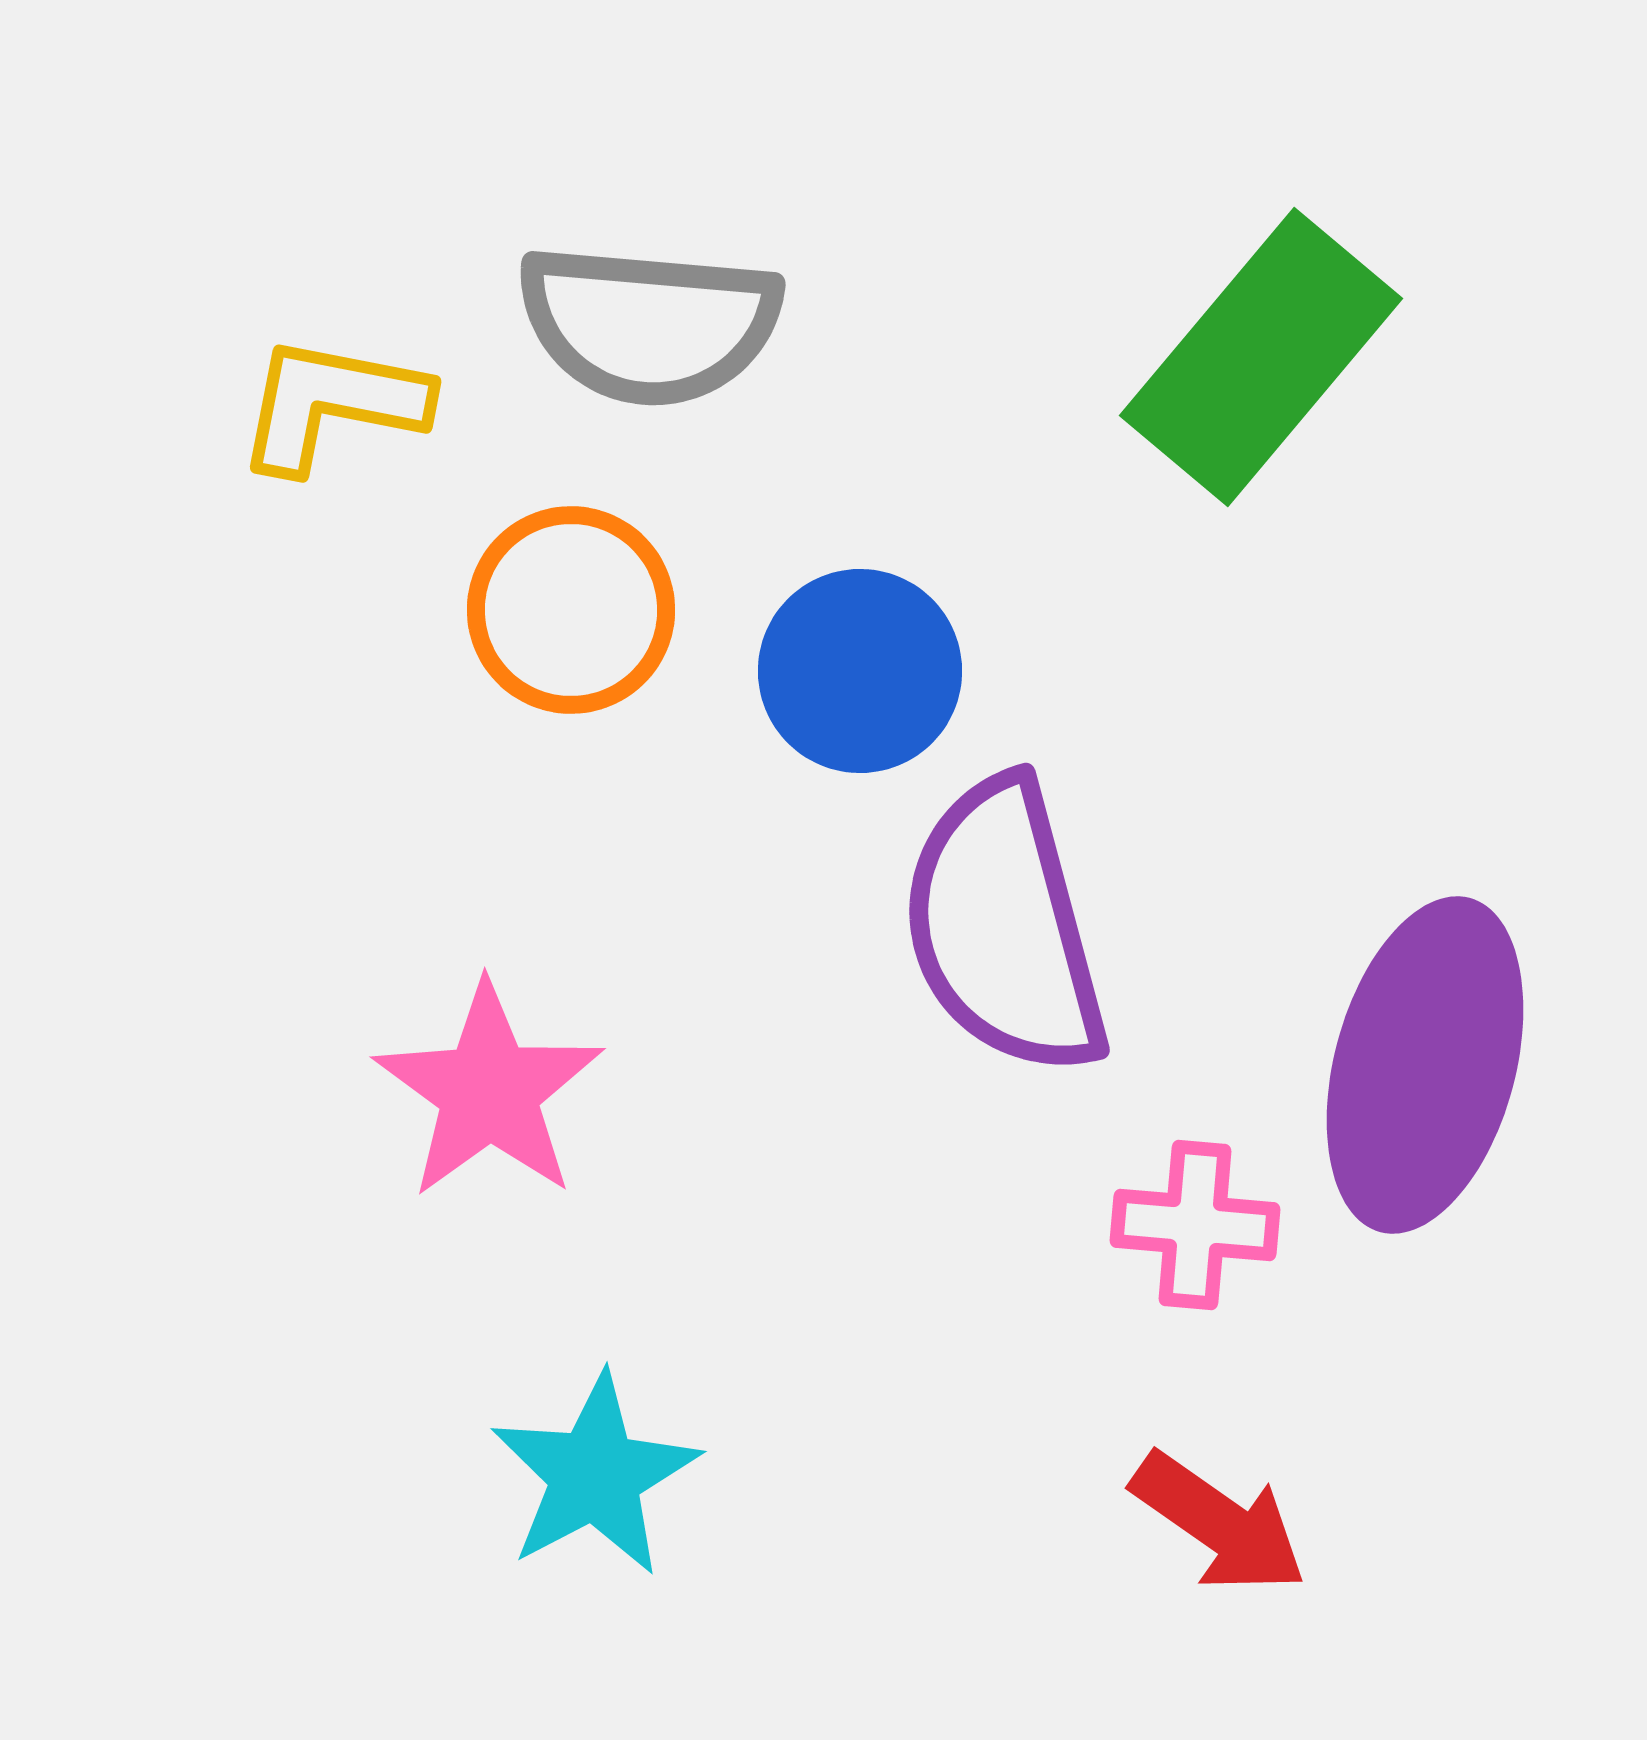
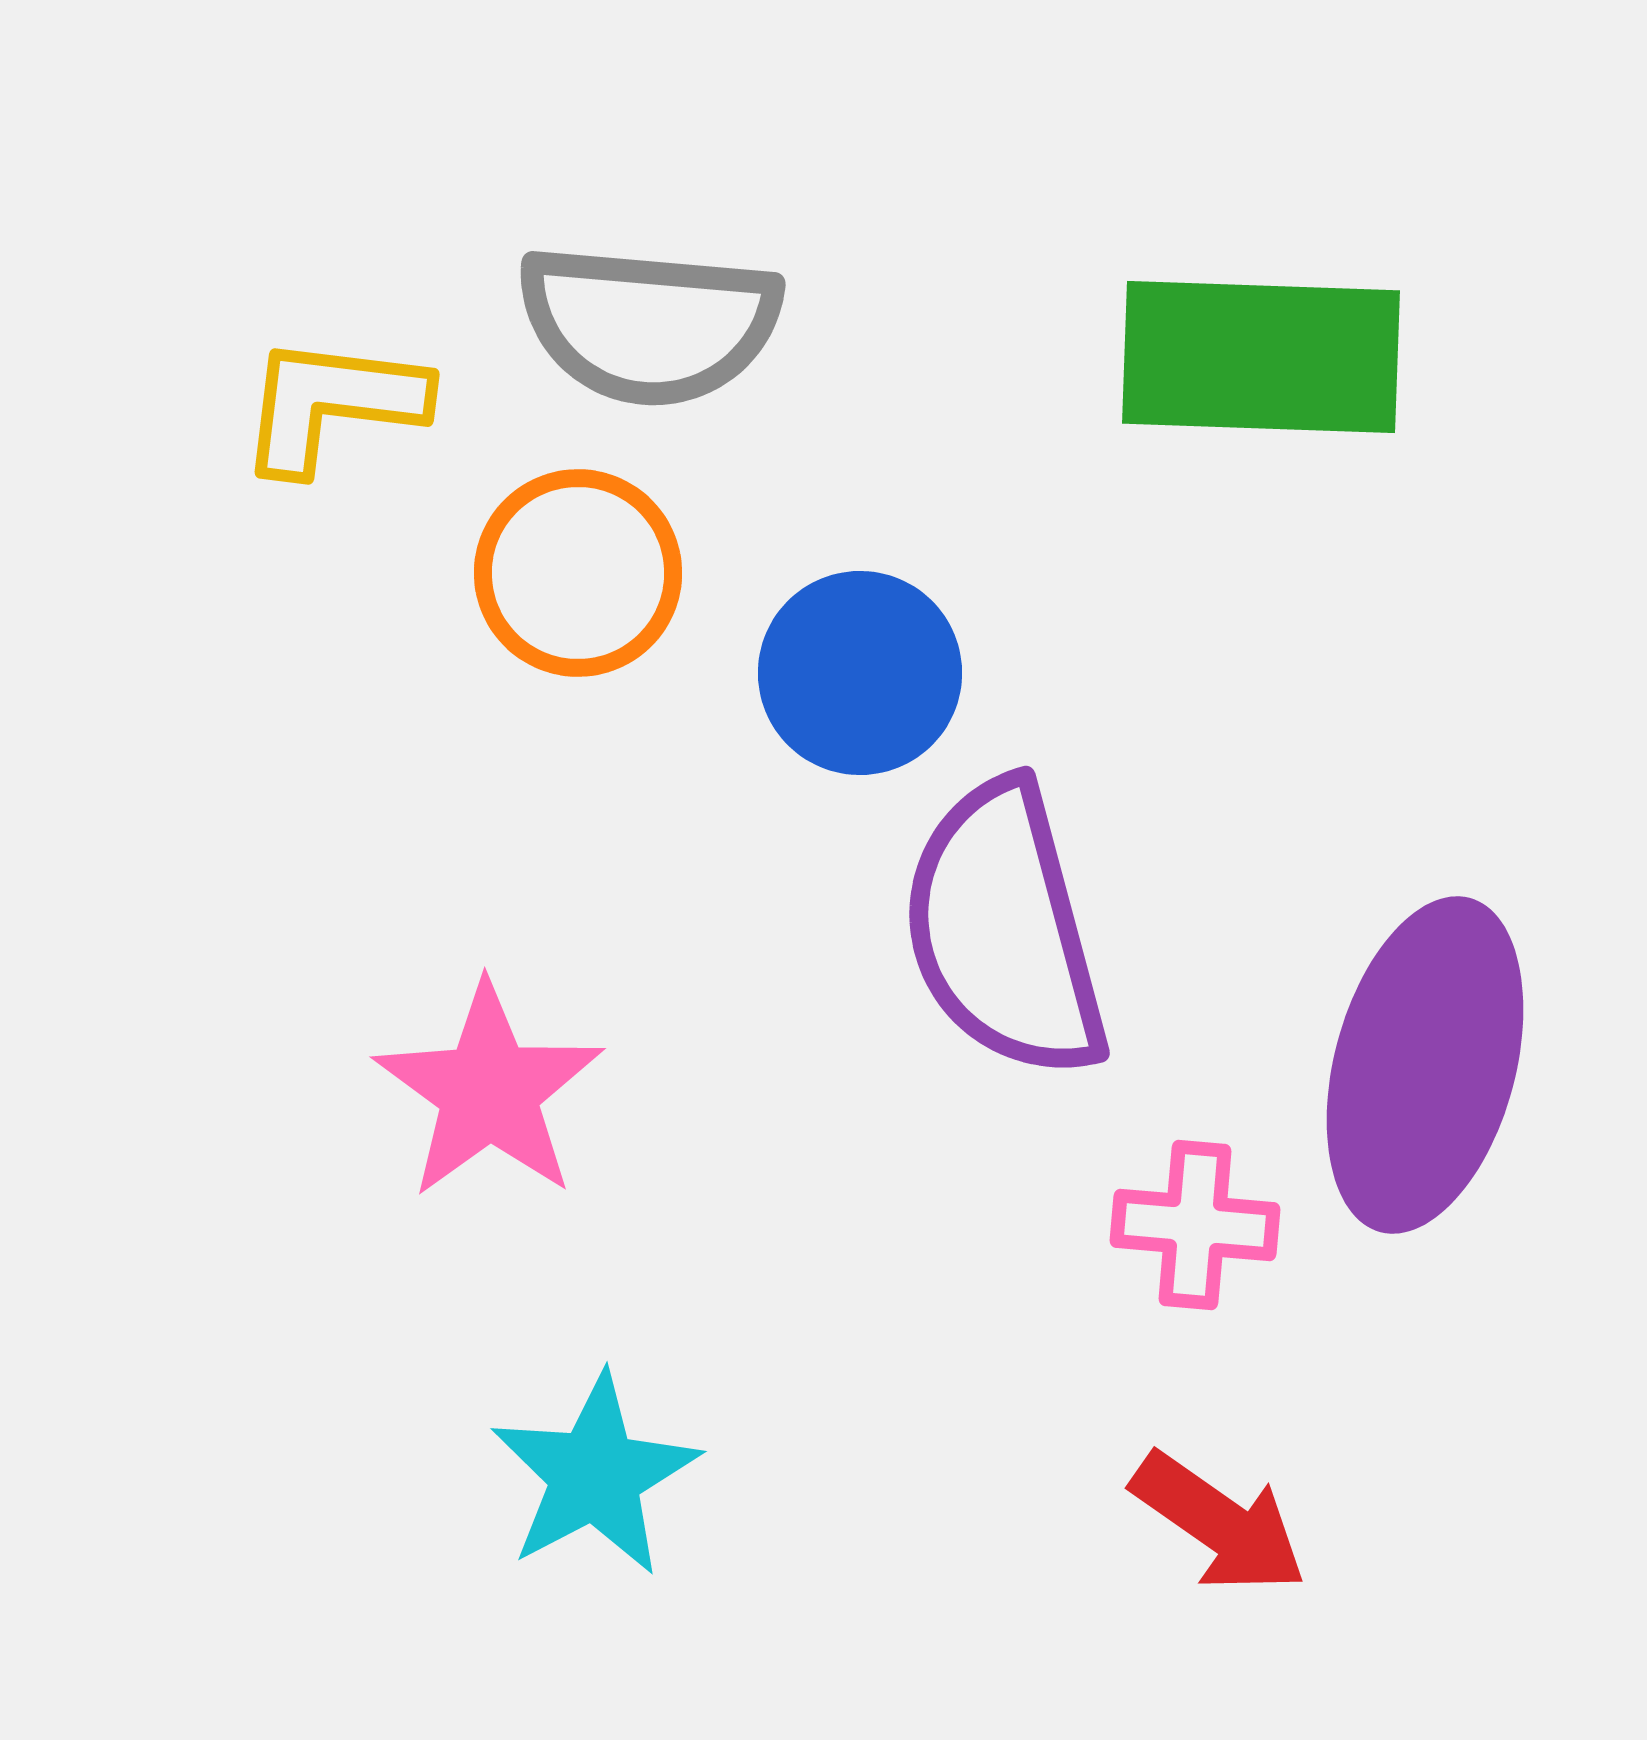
green rectangle: rotated 52 degrees clockwise
yellow L-shape: rotated 4 degrees counterclockwise
orange circle: moved 7 px right, 37 px up
blue circle: moved 2 px down
purple semicircle: moved 3 px down
